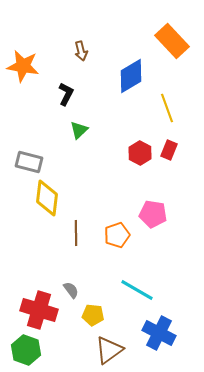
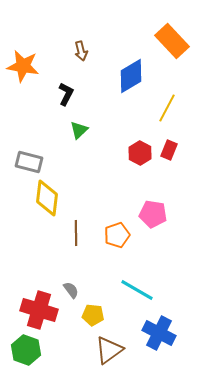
yellow line: rotated 48 degrees clockwise
